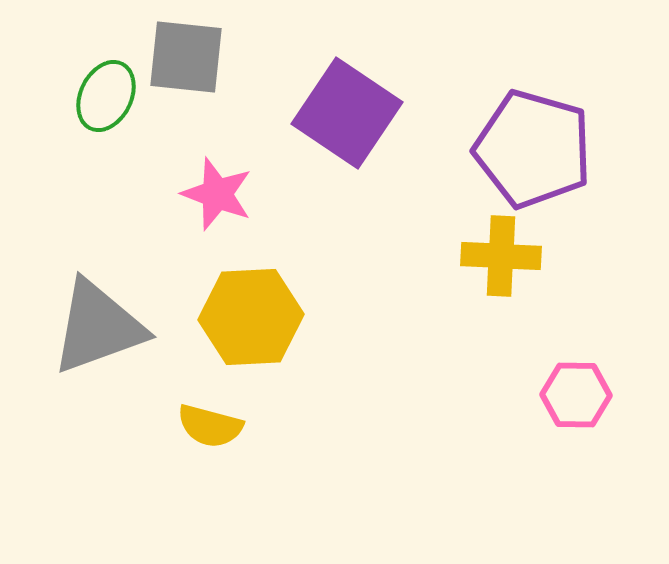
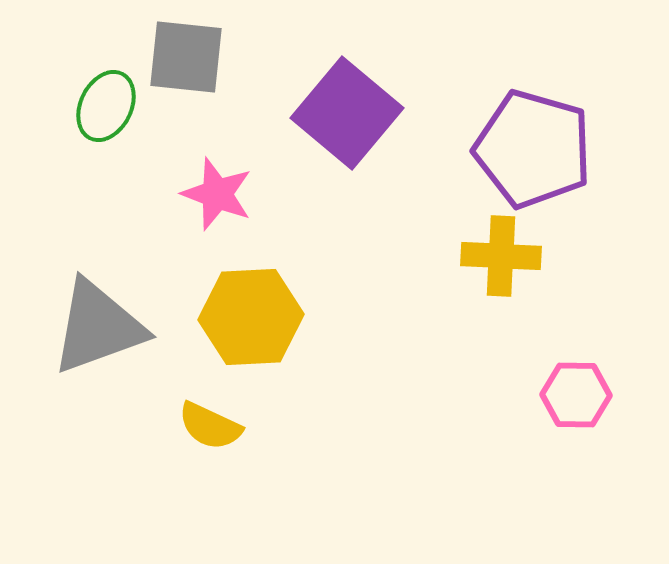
green ellipse: moved 10 px down
purple square: rotated 6 degrees clockwise
yellow semicircle: rotated 10 degrees clockwise
